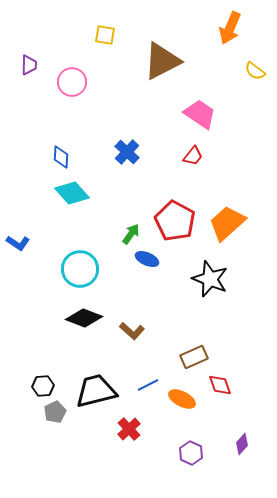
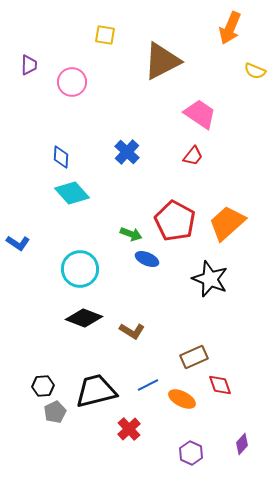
yellow semicircle: rotated 15 degrees counterclockwise
green arrow: rotated 75 degrees clockwise
brown L-shape: rotated 10 degrees counterclockwise
